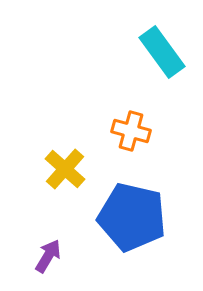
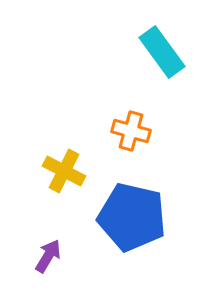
yellow cross: moved 1 px left, 2 px down; rotated 15 degrees counterclockwise
